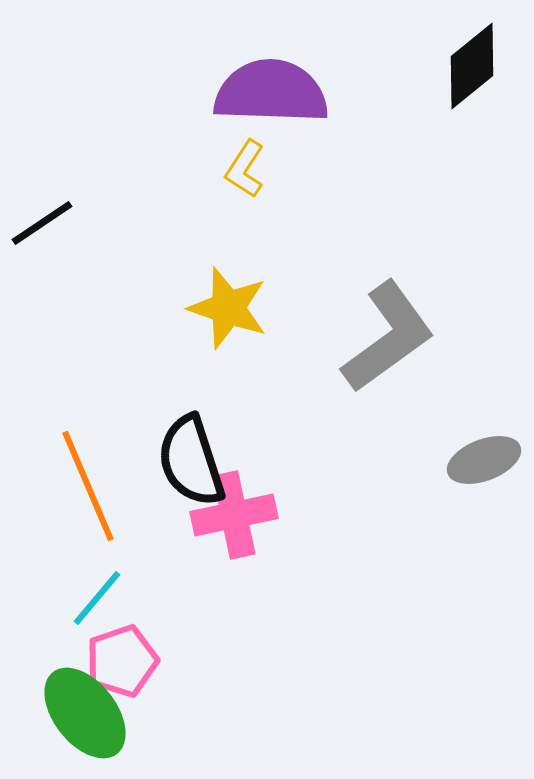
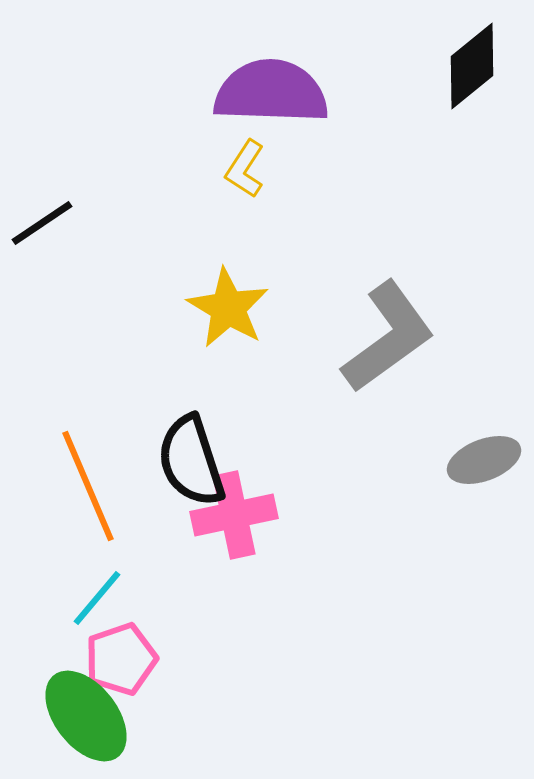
yellow star: rotated 12 degrees clockwise
pink pentagon: moved 1 px left, 2 px up
green ellipse: moved 1 px right, 3 px down
